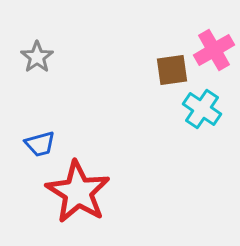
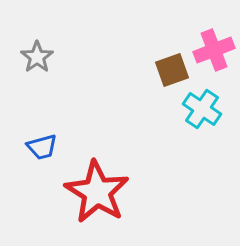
pink cross: rotated 9 degrees clockwise
brown square: rotated 12 degrees counterclockwise
blue trapezoid: moved 2 px right, 3 px down
red star: moved 19 px right
